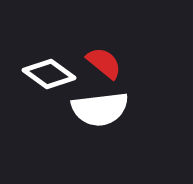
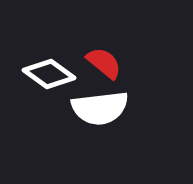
white semicircle: moved 1 px up
